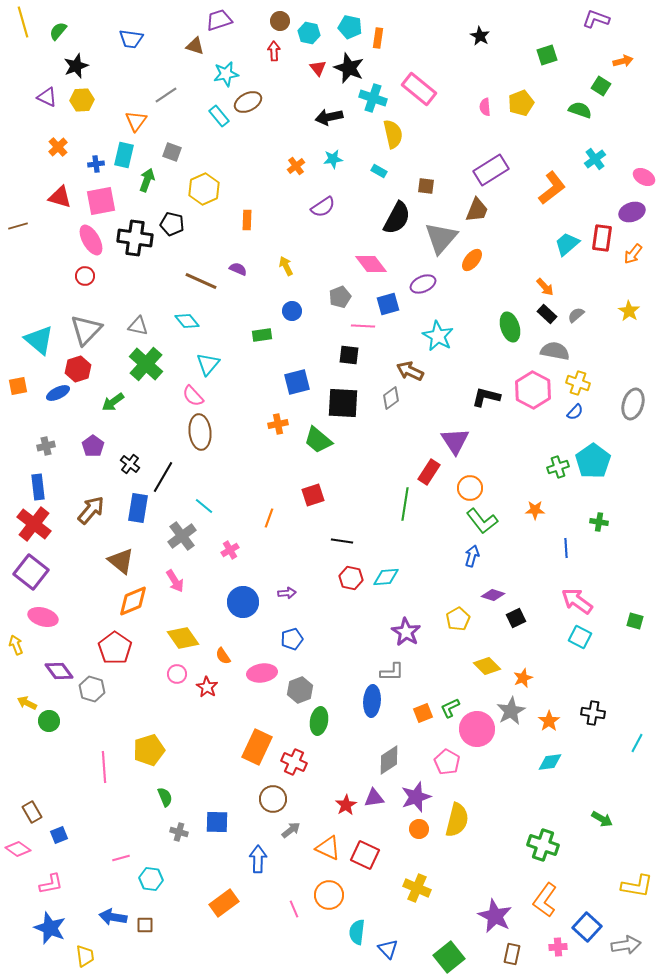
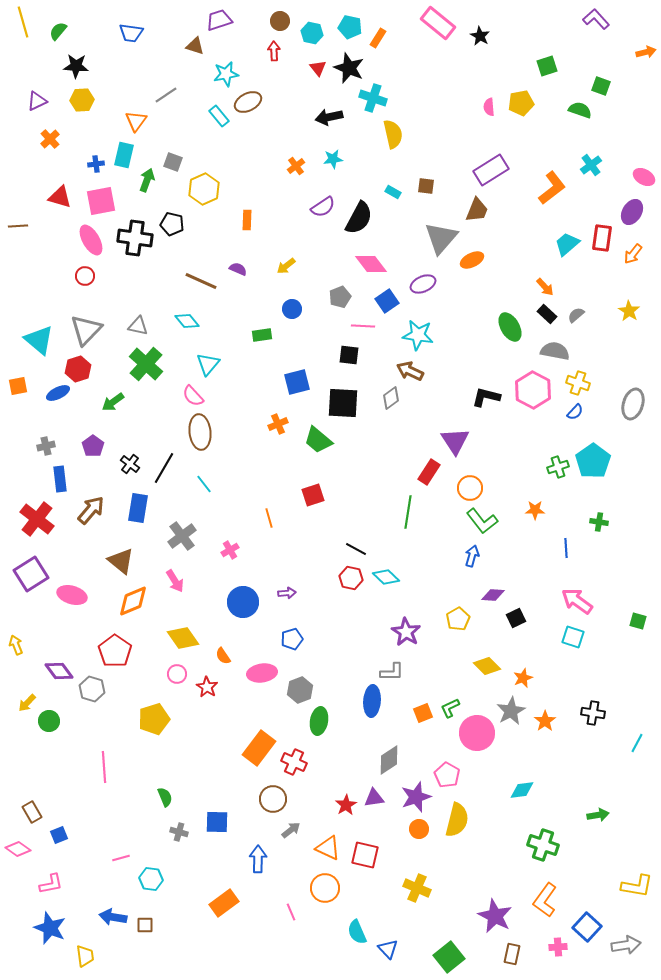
purple L-shape at (596, 19): rotated 28 degrees clockwise
cyan hexagon at (309, 33): moved 3 px right
orange rectangle at (378, 38): rotated 24 degrees clockwise
blue trapezoid at (131, 39): moved 6 px up
green square at (547, 55): moved 11 px down
orange arrow at (623, 61): moved 23 px right, 9 px up
black star at (76, 66): rotated 25 degrees clockwise
green square at (601, 86): rotated 12 degrees counterclockwise
pink rectangle at (419, 89): moved 19 px right, 66 px up
purple triangle at (47, 97): moved 10 px left, 4 px down; rotated 50 degrees counterclockwise
yellow pentagon at (521, 103): rotated 10 degrees clockwise
pink semicircle at (485, 107): moved 4 px right
orange cross at (58, 147): moved 8 px left, 8 px up
gray square at (172, 152): moved 1 px right, 10 px down
cyan cross at (595, 159): moved 4 px left, 6 px down
cyan rectangle at (379, 171): moved 14 px right, 21 px down
purple ellipse at (632, 212): rotated 40 degrees counterclockwise
black semicircle at (397, 218): moved 38 px left
brown line at (18, 226): rotated 12 degrees clockwise
orange ellipse at (472, 260): rotated 25 degrees clockwise
yellow arrow at (286, 266): rotated 102 degrees counterclockwise
blue square at (388, 304): moved 1 px left, 3 px up; rotated 20 degrees counterclockwise
blue circle at (292, 311): moved 2 px up
green ellipse at (510, 327): rotated 12 degrees counterclockwise
cyan star at (438, 336): moved 20 px left, 1 px up; rotated 20 degrees counterclockwise
orange cross at (278, 424): rotated 12 degrees counterclockwise
black line at (163, 477): moved 1 px right, 9 px up
blue rectangle at (38, 487): moved 22 px right, 8 px up
green line at (405, 504): moved 3 px right, 8 px down
cyan line at (204, 506): moved 22 px up; rotated 12 degrees clockwise
orange line at (269, 518): rotated 36 degrees counterclockwise
red cross at (34, 524): moved 3 px right, 5 px up
black line at (342, 541): moved 14 px right, 8 px down; rotated 20 degrees clockwise
purple square at (31, 572): moved 2 px down; rotated 20 degrees clockwise
cyan diamond at (386, 577): rotated 48 degrees clockwise
purple diamond at (493, 595): rotated 15 degrees counterclockwise
pink ellipse at (43, 617): moved 29 px right, 22 px up
green square at (635, 621): moved 3 px right
cyan square at (580, 637): moved 7 px left; rotated 10 degrees counterclockwise
red pentagon at (115, 648): moved 3 px down
yellow arrow at (27, 703): rotated 72 degrees counterclockwise
orange star at (549, 721): moved 4 px left
pink circle at (477, 729): moved 4 px down
orange rectangle at (257, 747): moved 2 px right, 1 px down; rotated 12 degrees clockwise
yellow pentagon at (149, 750): moved 5 px right, 31 px up
pink pentagon at (447, 762): moved 13 px down
cyan diamond at (550, 762): moved 28 px left, 28 px down
green arrow at (602, 819): moved 4 px left, 4 px up; rotated 40 degrees counterclockwise
red square at (365, 855): rotated 12 degrees counterclockwise
orange circle at (329, 895): moved 4 px left, 7 px up
pink line at (294, 909): moved 3 px left, 3 px down
cyan semicircle at (357, 932): rotated 30 degrees counterclockwise
